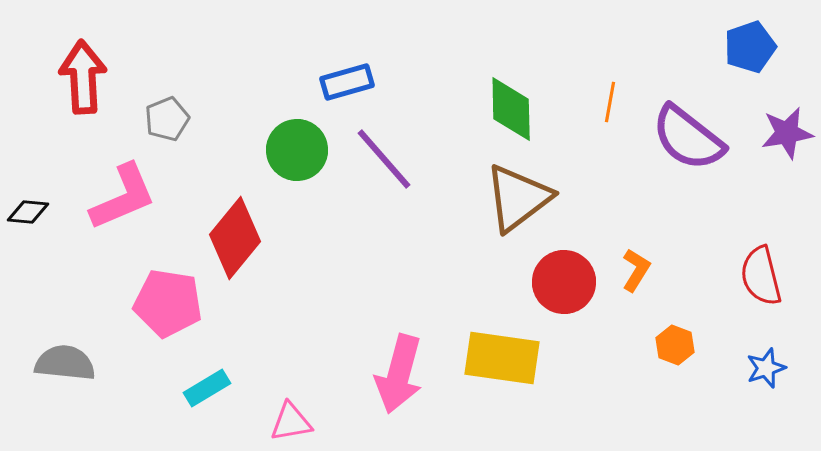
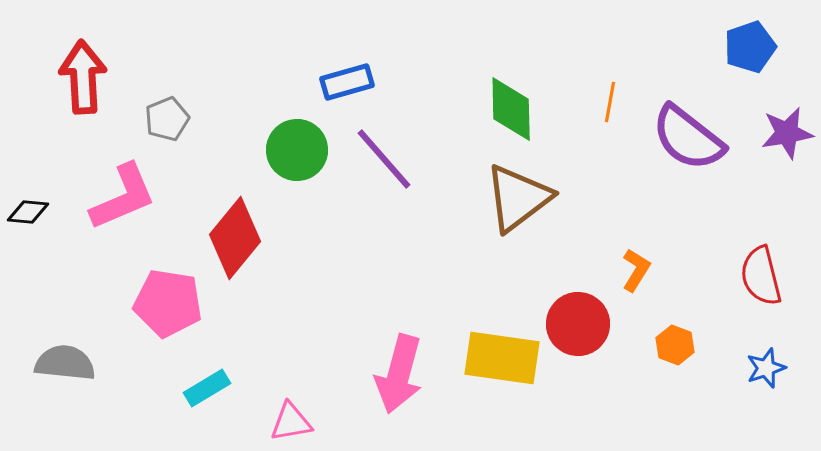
red circle: moved 14 px right, 42 px down
